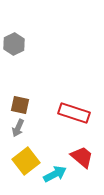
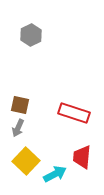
gray hexagon: moved 17 px right, 9 px up
red trapezoid: rotated 125 degrees counterclockwise
yellow square: rotated 8 degrees counterclockwise
